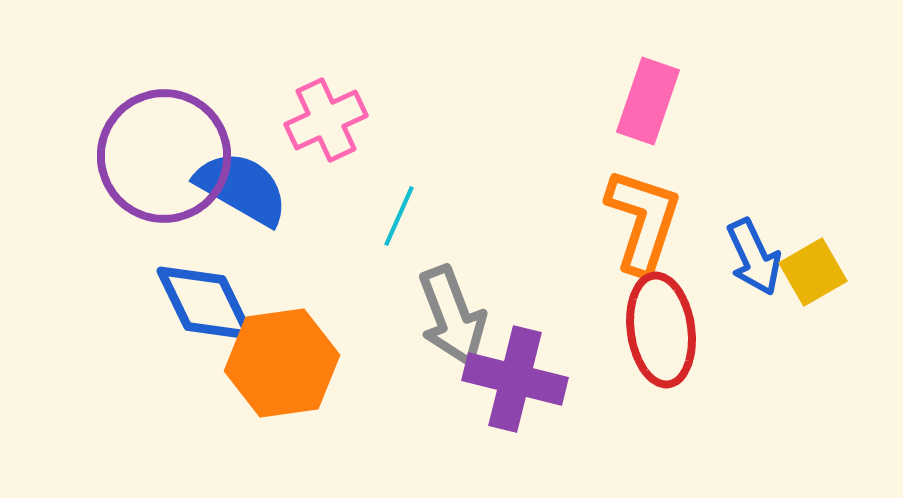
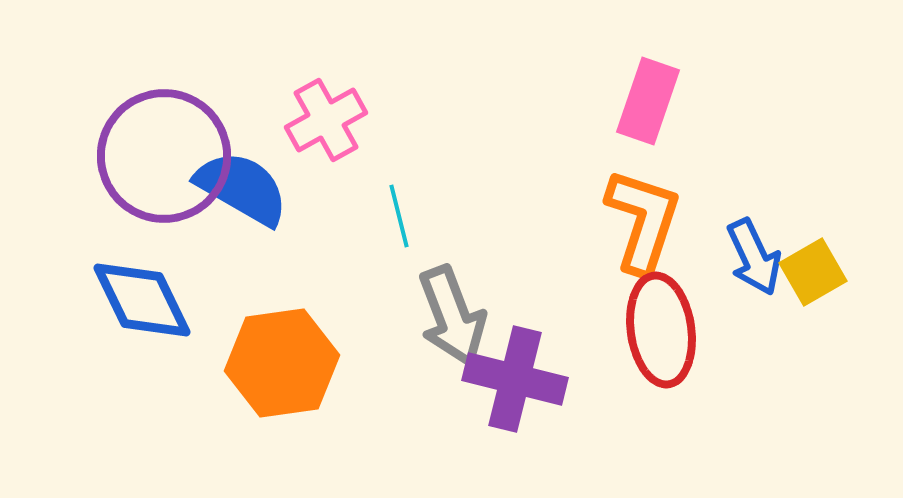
pink cross: rotated 4 degrees counterclockwise
cyan line: rotated 38 degrees counterclockwise
blue diamond: moved 63 px left, 3 px up
